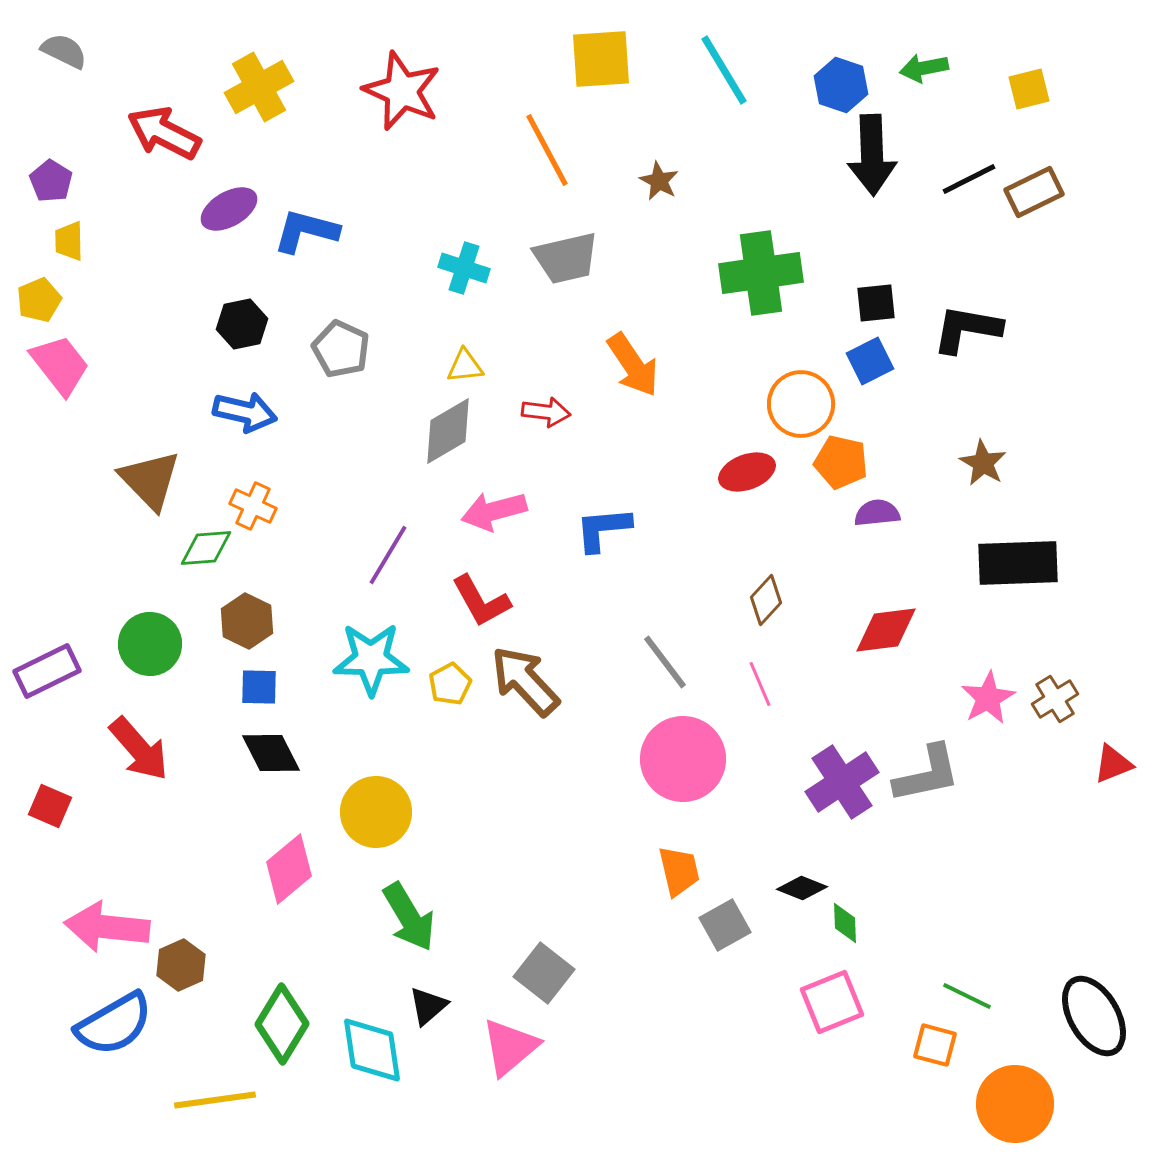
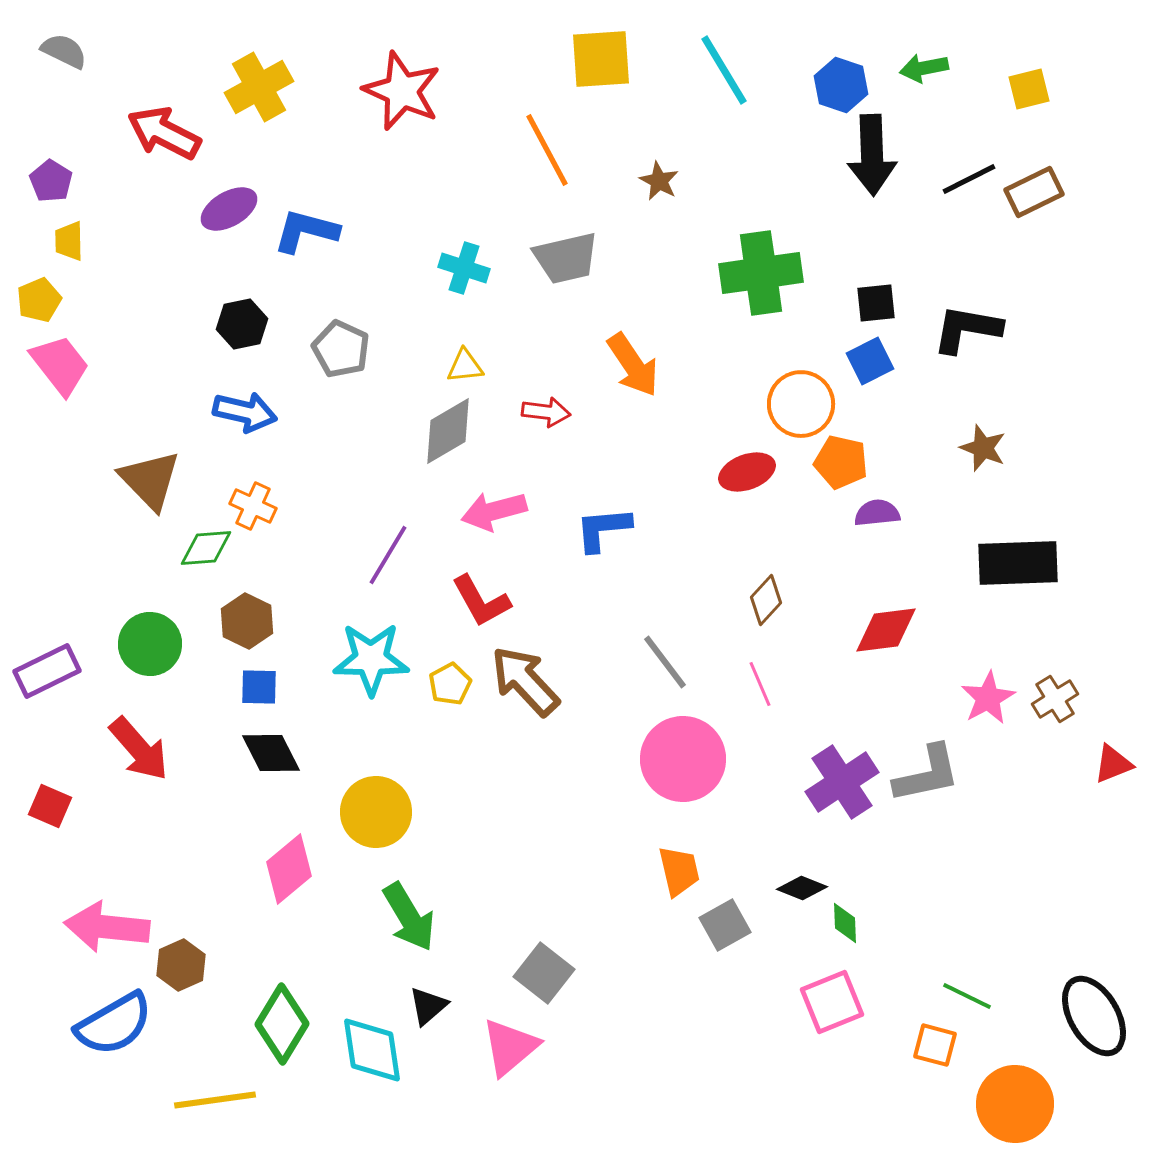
brown star at (983, 463): moved 15 px up; rotated 9 degrees counterclockwise
